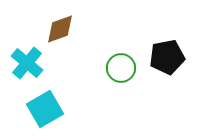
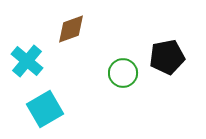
brown diamond: moved 11 px right
cyan cross: moved 2 px up
green circle: moved 2 px right, 5 px down
